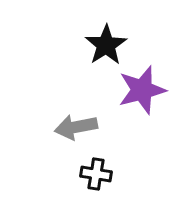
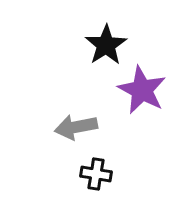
purple star: rotated 30 degrees counterclockwise
